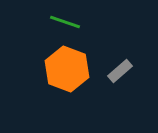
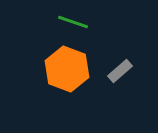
green line: moved 8 px right
